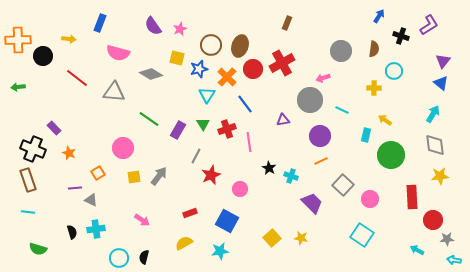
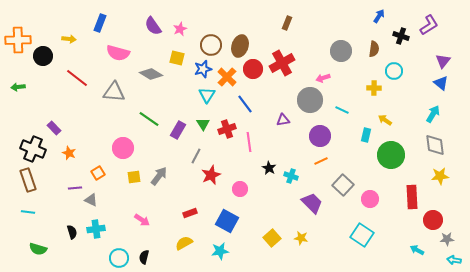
blue star at (199, 69): moved 4 px right
